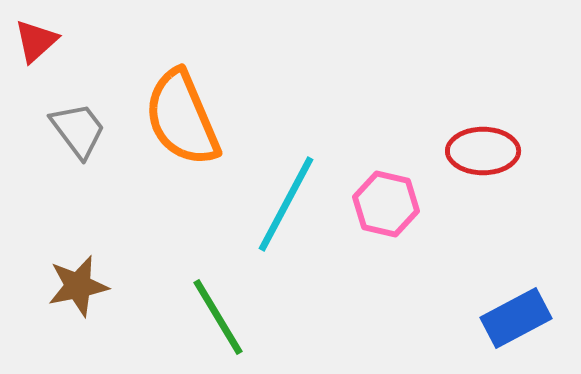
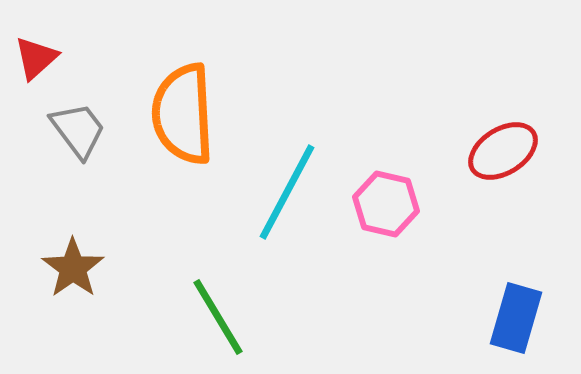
red triangle: moved 17 px down
orange semicircle: moved 1 px right, 4 px up; rotated 20 degrees clockwise
red ellipse: moved 20 px right; rotated 32 degrees counterclockwise
cyan line: moved 1 px right, 12 px up
brown star: moved 5 px left, 18 px up; rotated 24 degrees counterclockwise
blue rectangle: rotated 46 degrees counterclockwise
